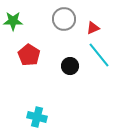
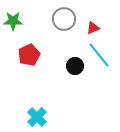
red pentagon: rotated 15 degrees clockwise
black circle: moved 5 px right
cyan cross: rotated 30 degrees clockwise
